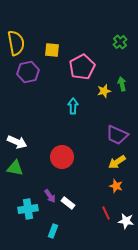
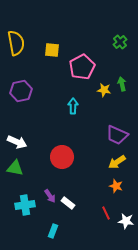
purple hexagon: moved 7 px left, 19 px down
yellow star: moved 1 px up; rotated 24 degrees clockwise
cyan cross: moved 3 px left, 4 px up
